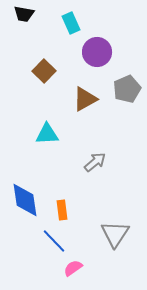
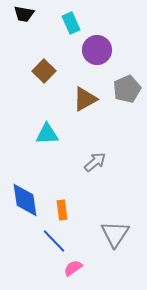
purple circle: moved 2 px up
